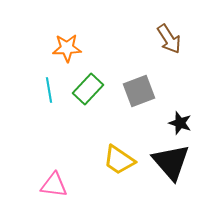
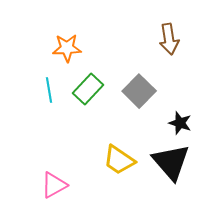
brown arrow: rotated 24 degrees clockwise
gray square: rotated 24 degrees counterclockwise
pink triangle: rotated 36 degrees counterclockwise
